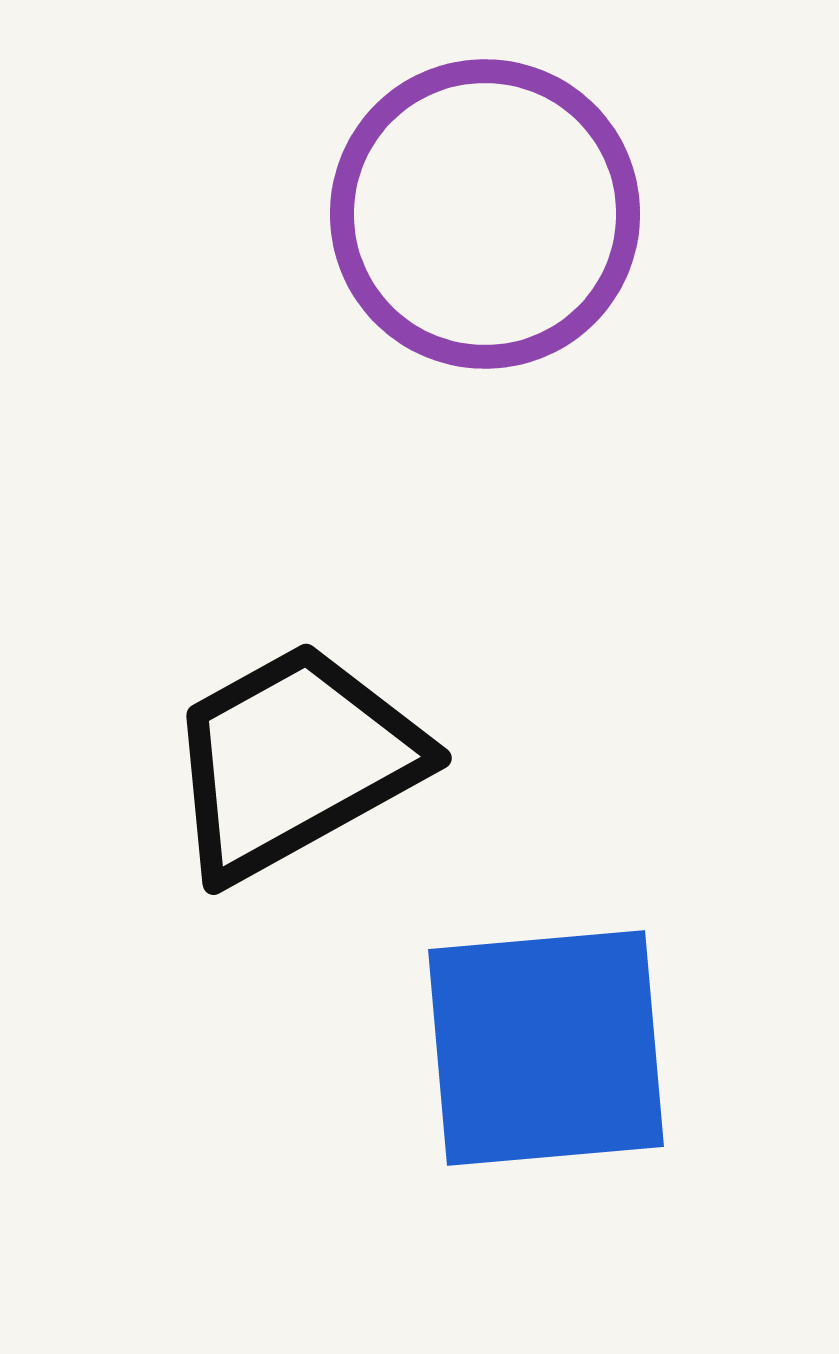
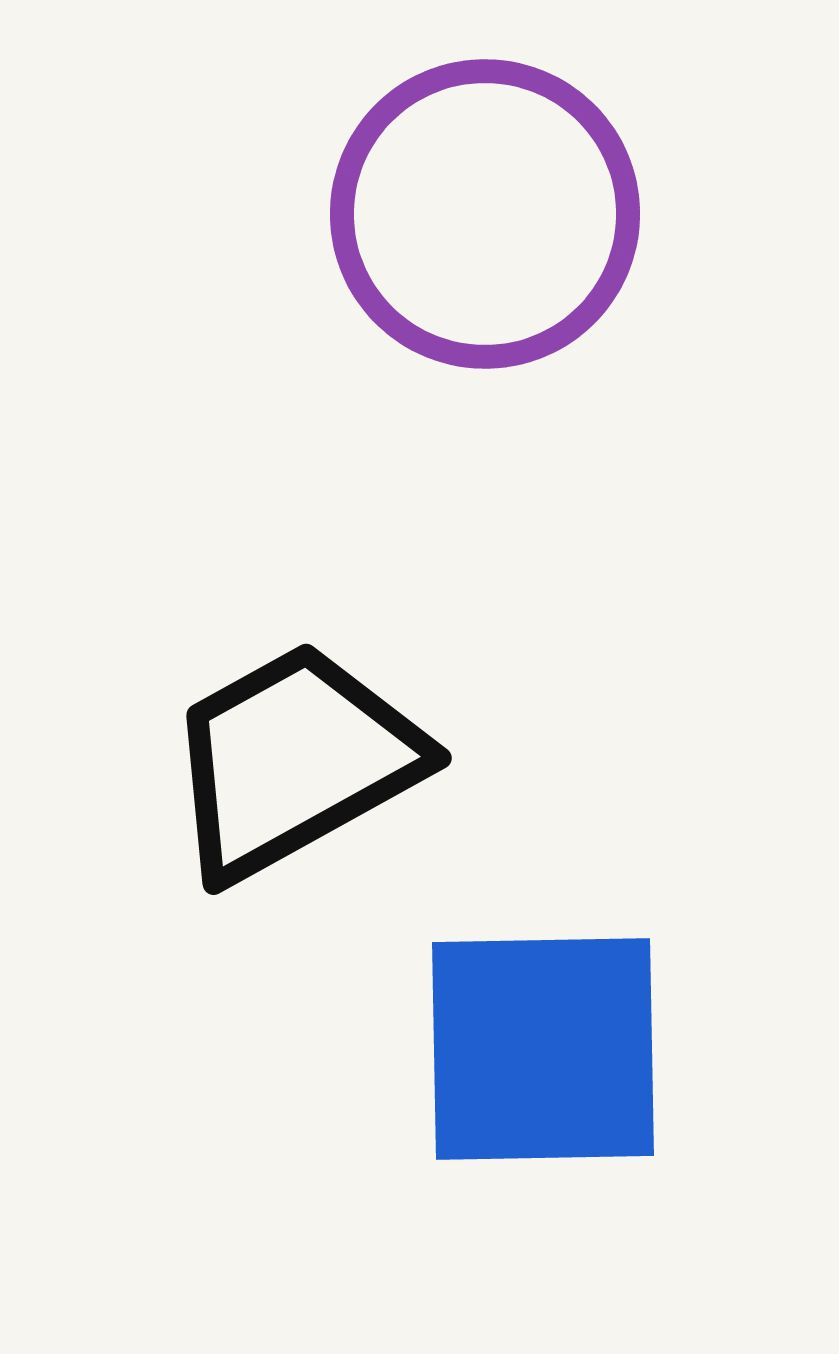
blue square: moved 3 px left, 1 px down; rotated 4 degrees clockwise
